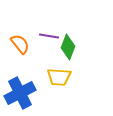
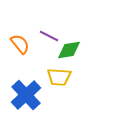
purple line: rotated 18 degrees clockwise
green diamond: moved 1 px right, 3 px down; rotated 60 degrees clockwise
blue cross: moved 6 px right, 2 px down; rotated 16 degrees counterclockwise
